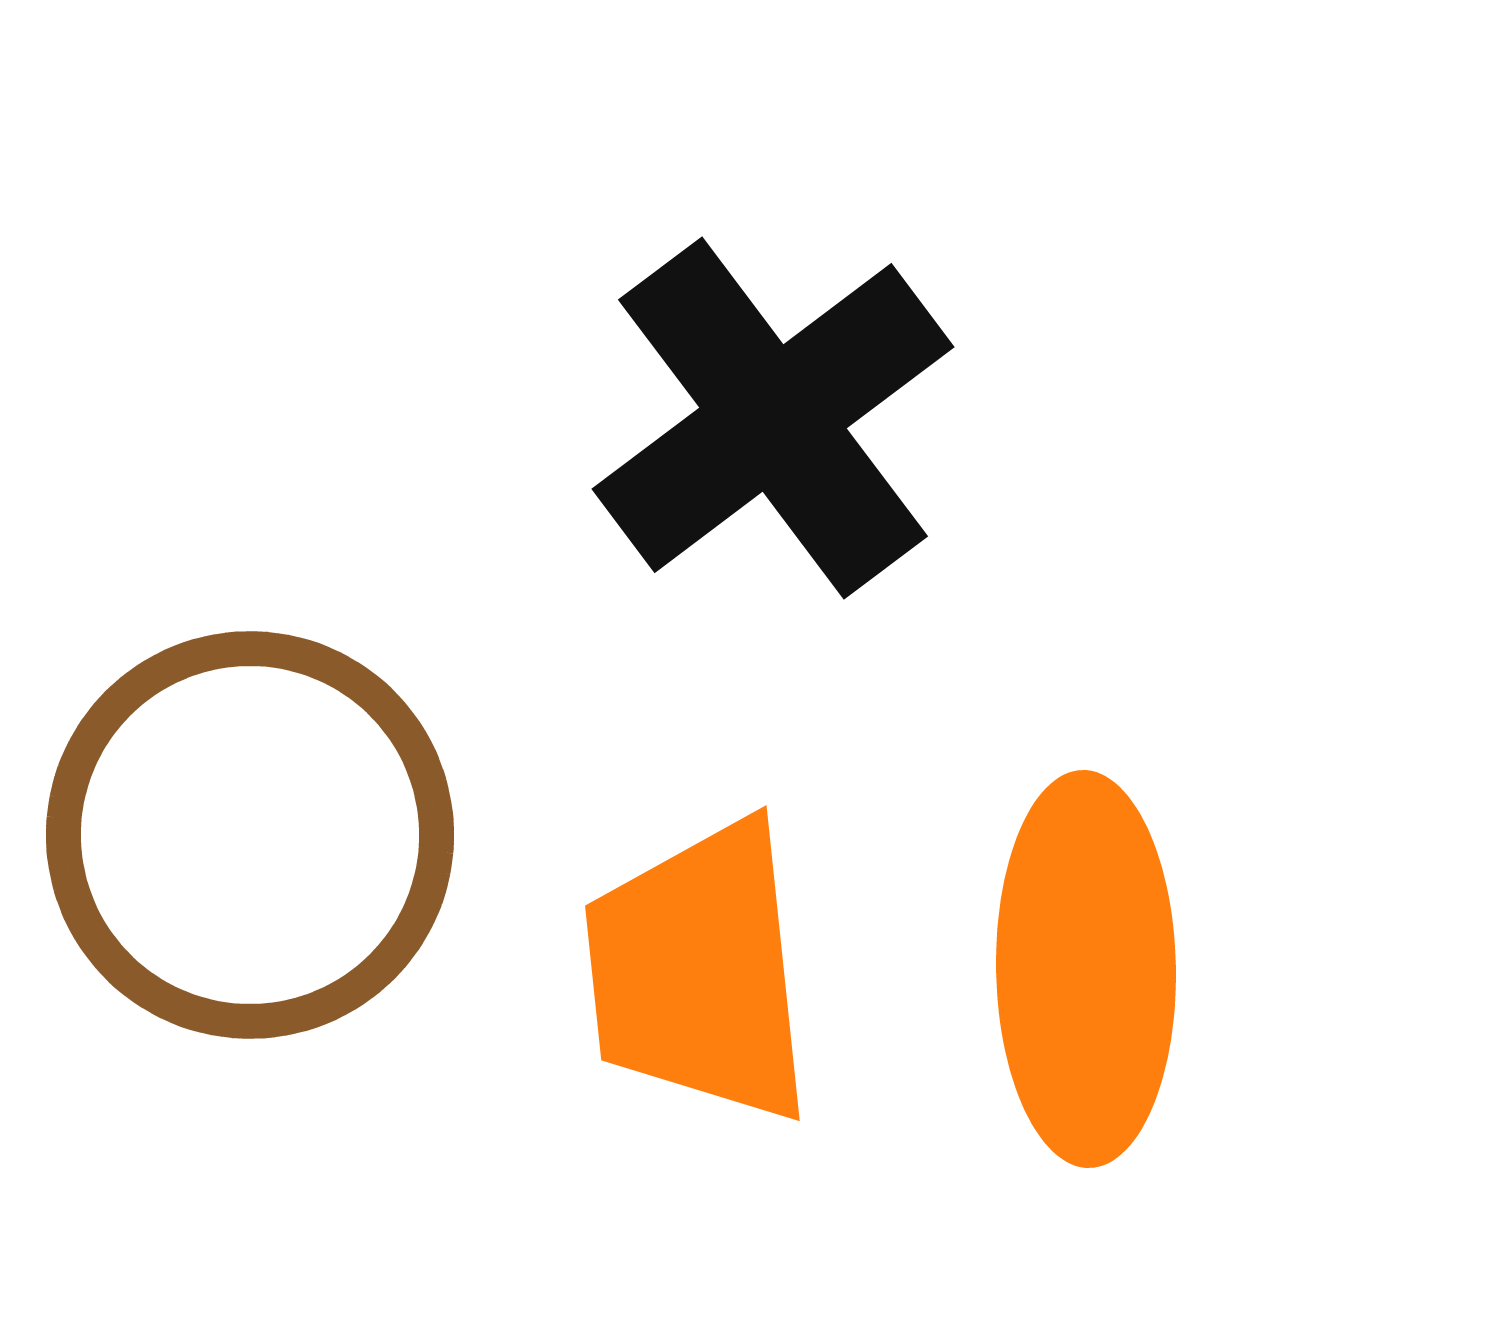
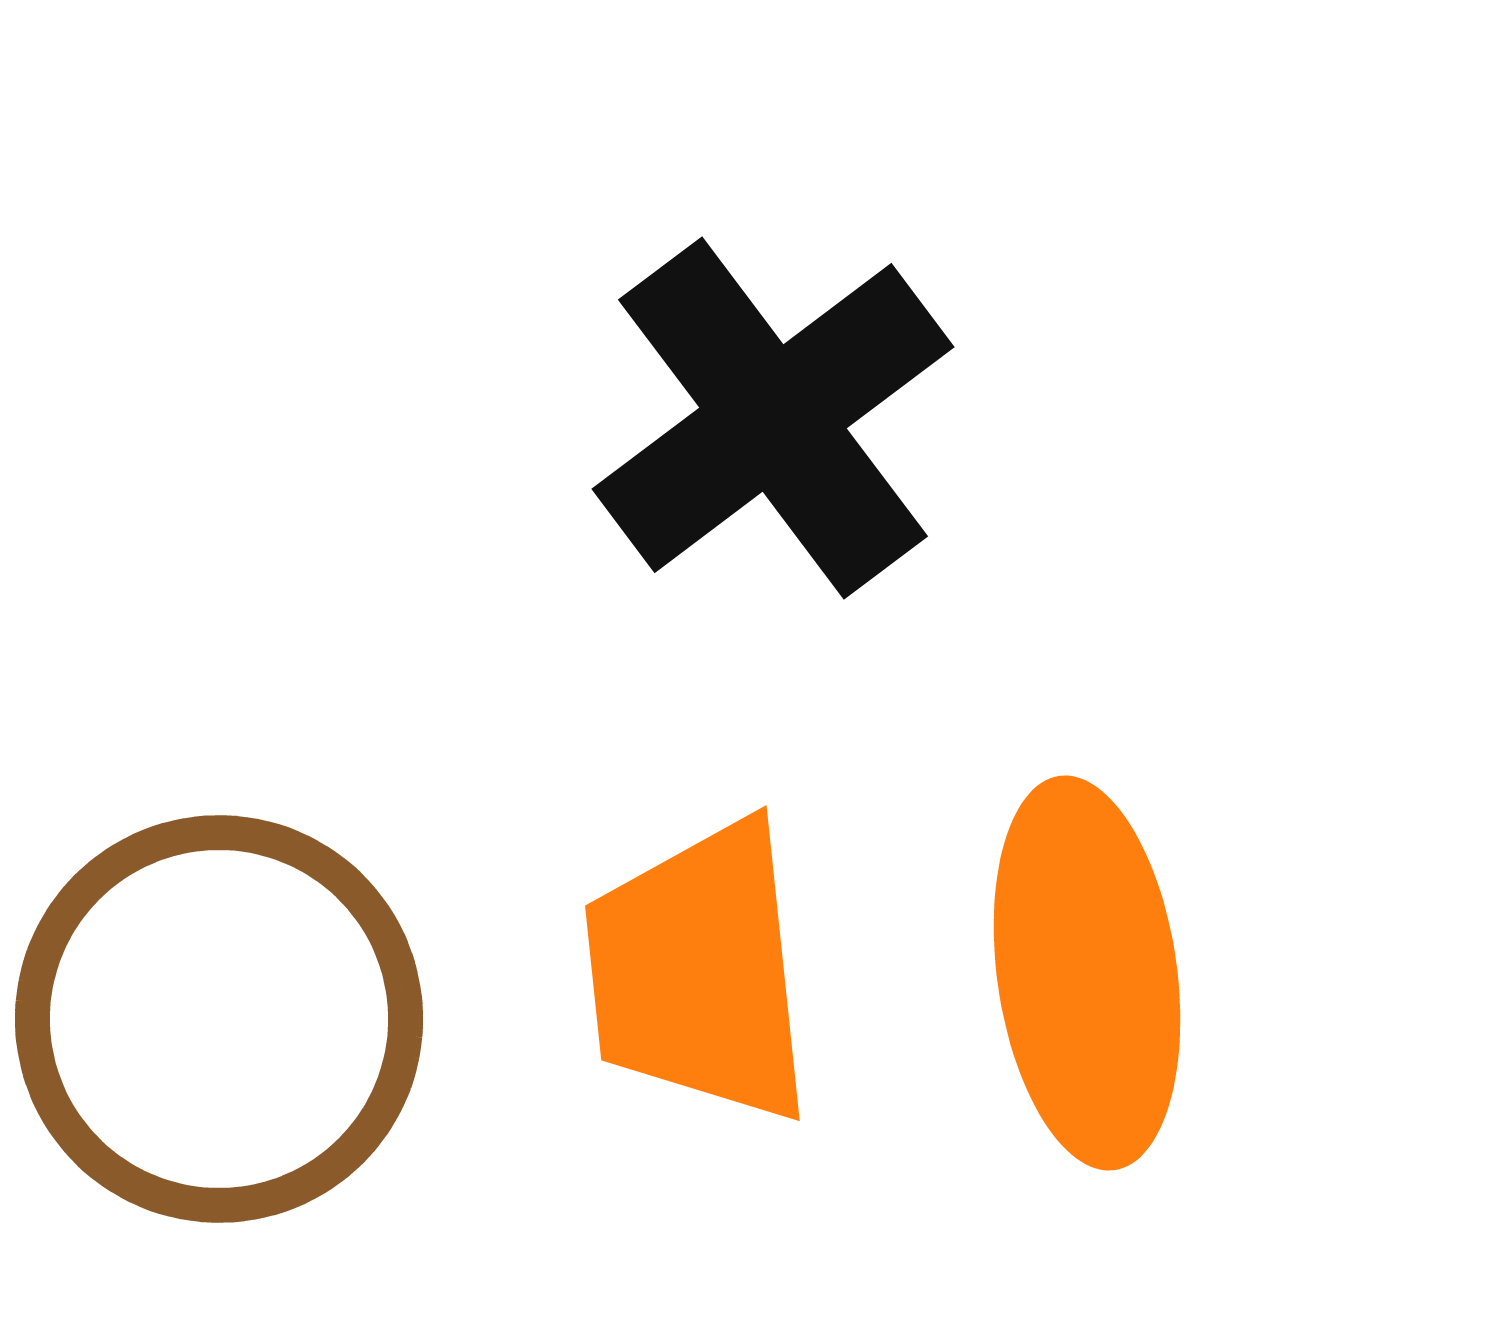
brown circle: moved 31 px left, 184 px down
orange ellipse: moved 1 px right, 4 px down; rotated 7 degrees counterclockwise
